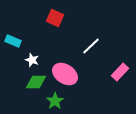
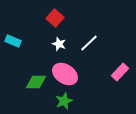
red square: rotated 18 degrees clockwise
white line: moved 2 px left, 3 px up
white star: moved 27 px right, 16 px up
green star: moved 9 px right; rotated 12 degrees clockwise
